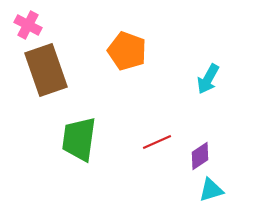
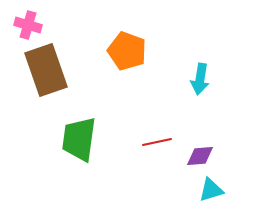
pink cross: rotated 12 degrees counterclockwise
cyan arrow: moved 8 px left; rotated 20 degrees counterclockwise
red line: rotated 12 degrees clockwise
purple diamond: rotated 28 degrees clockwise
